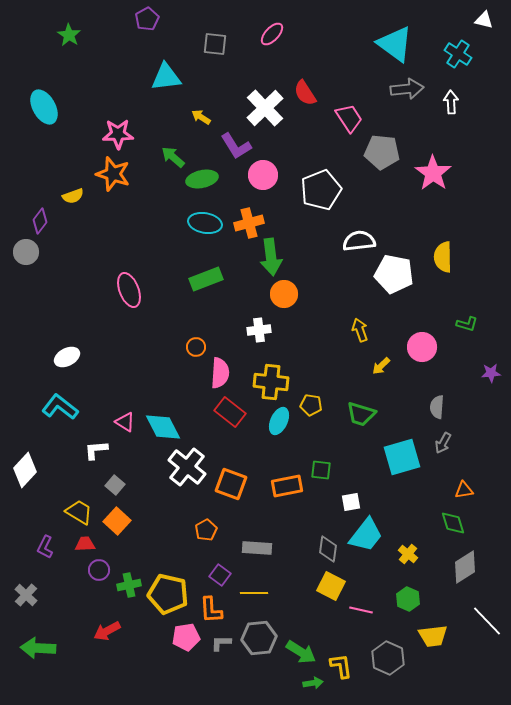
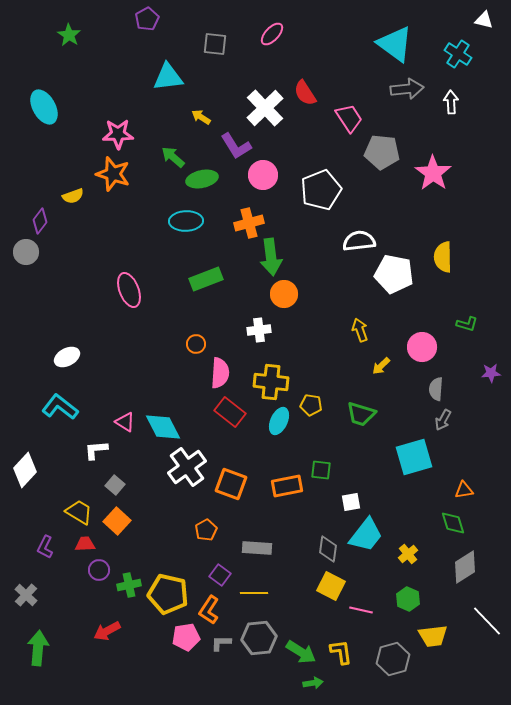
cyan triangle at (166, 77): moved 2 px right
cyan ellipse at (205, 223): moved 19 px left, 2 px up; rotated 12 degrees counterclockwise
orange circle at (196, 347): moved 3 px up
gray semicircle at (437, 407): moved 1 px left, 18 px up
gray arrow at (443, 443): moved 23 px up
cyan square at (402, 457): moved 12 px right
white cross at (187, 467): rotated 15 degrees clockwise
yellow cross at (408, 554): rotated 12 degrees clockwise
orange L-shape at (211, 610): moved 2 px left; rotated 36 degrees clockwise
green arrow at (38, 648): rotated 92 degrees clockwise
gray hexagon at (388, 658): moved 5 px right, 1 px down; rotated 20 degrees clockwise
yellow L-shape at (341, 666): moved 14 px up
